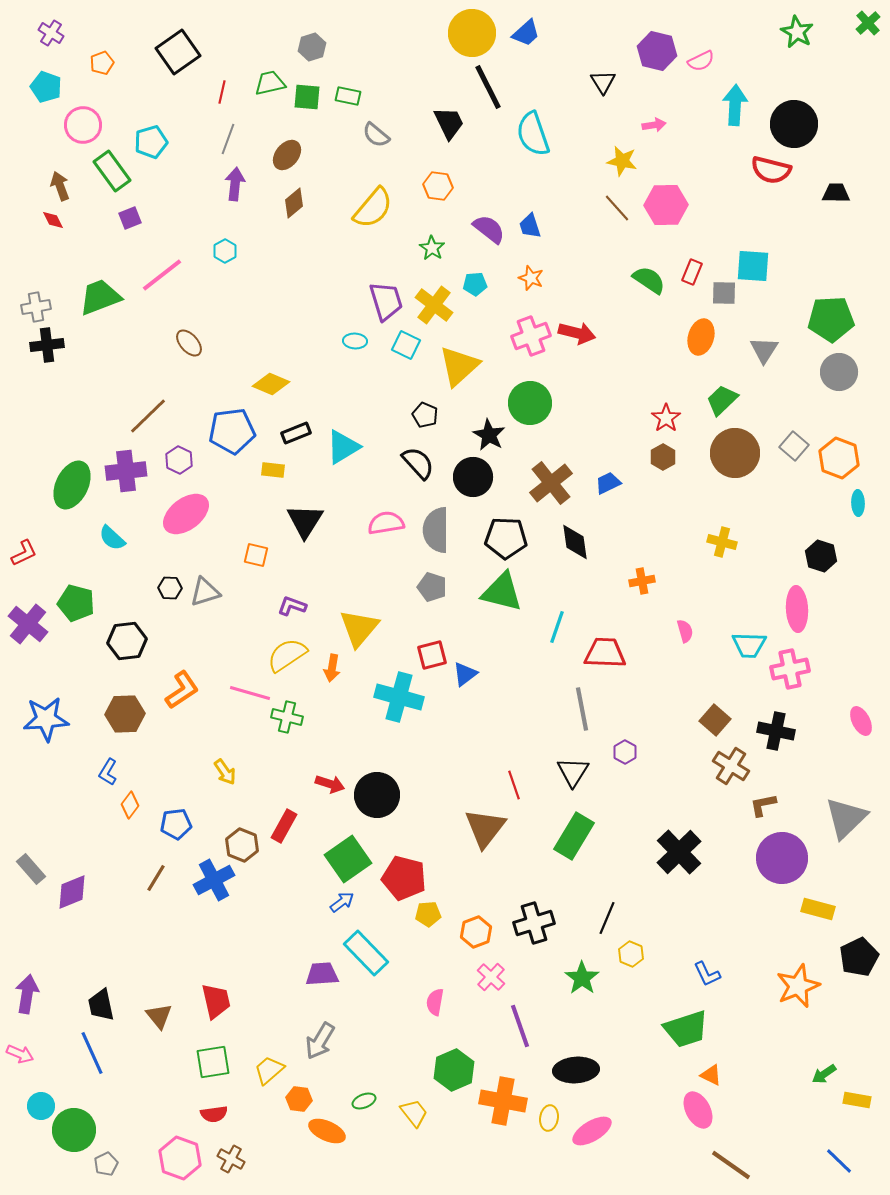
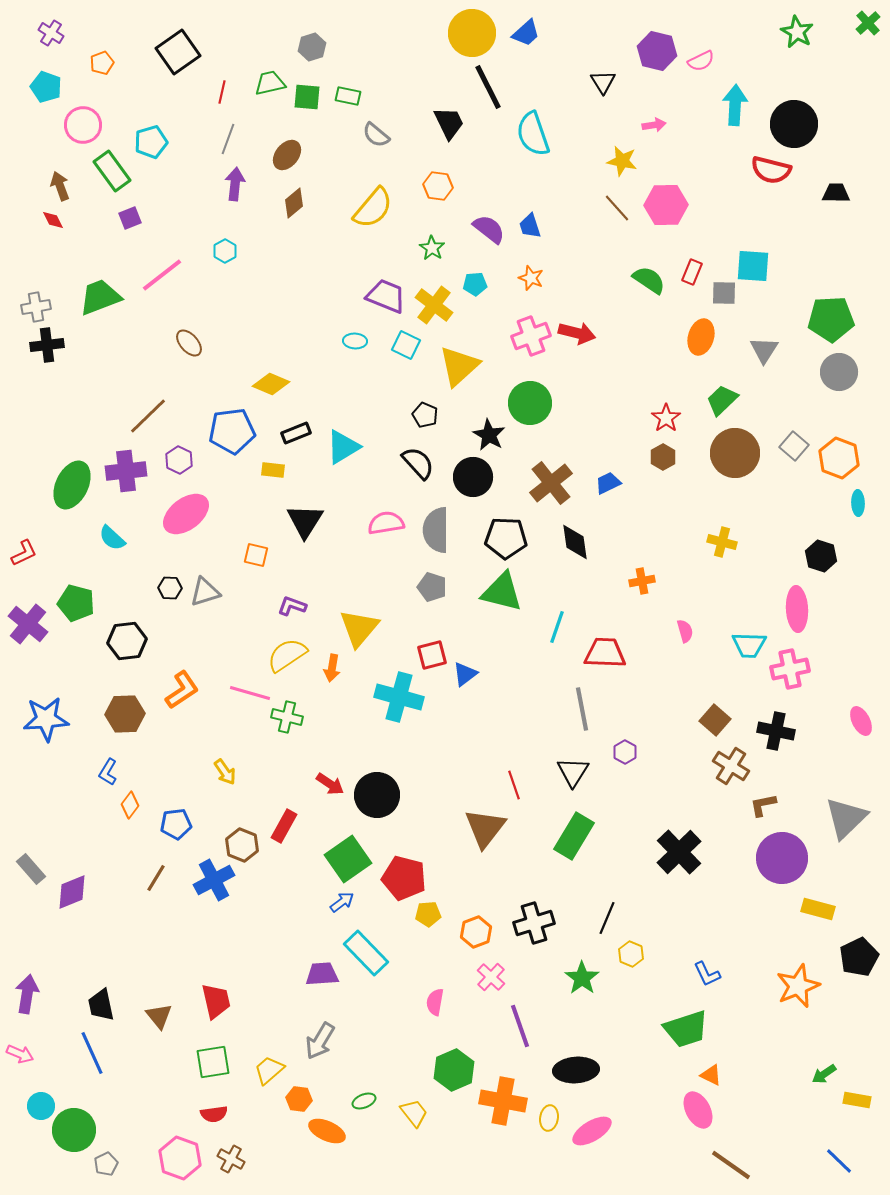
purple trapezoid at (386, 301): moved 5 px up; rotated 51 degrees counterclockwise
red arrow at (330, 784): rotated 16 degrees clockwise
